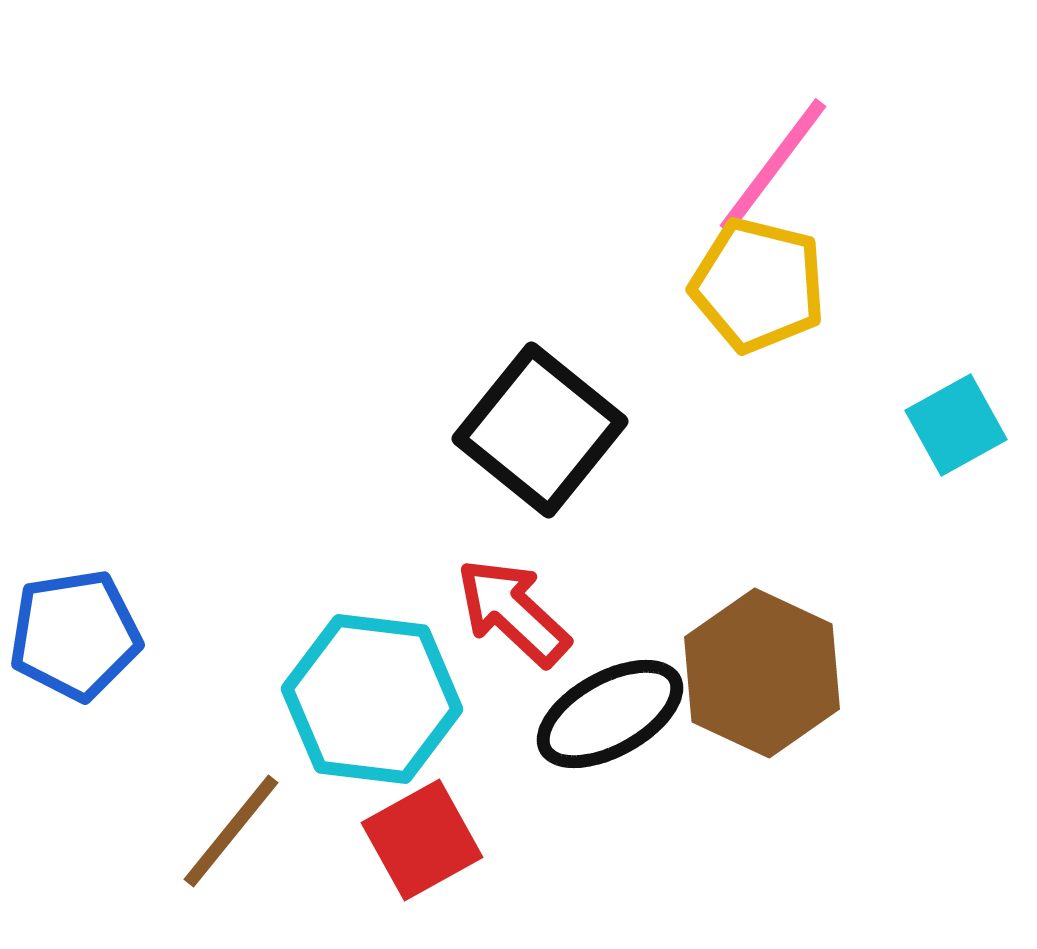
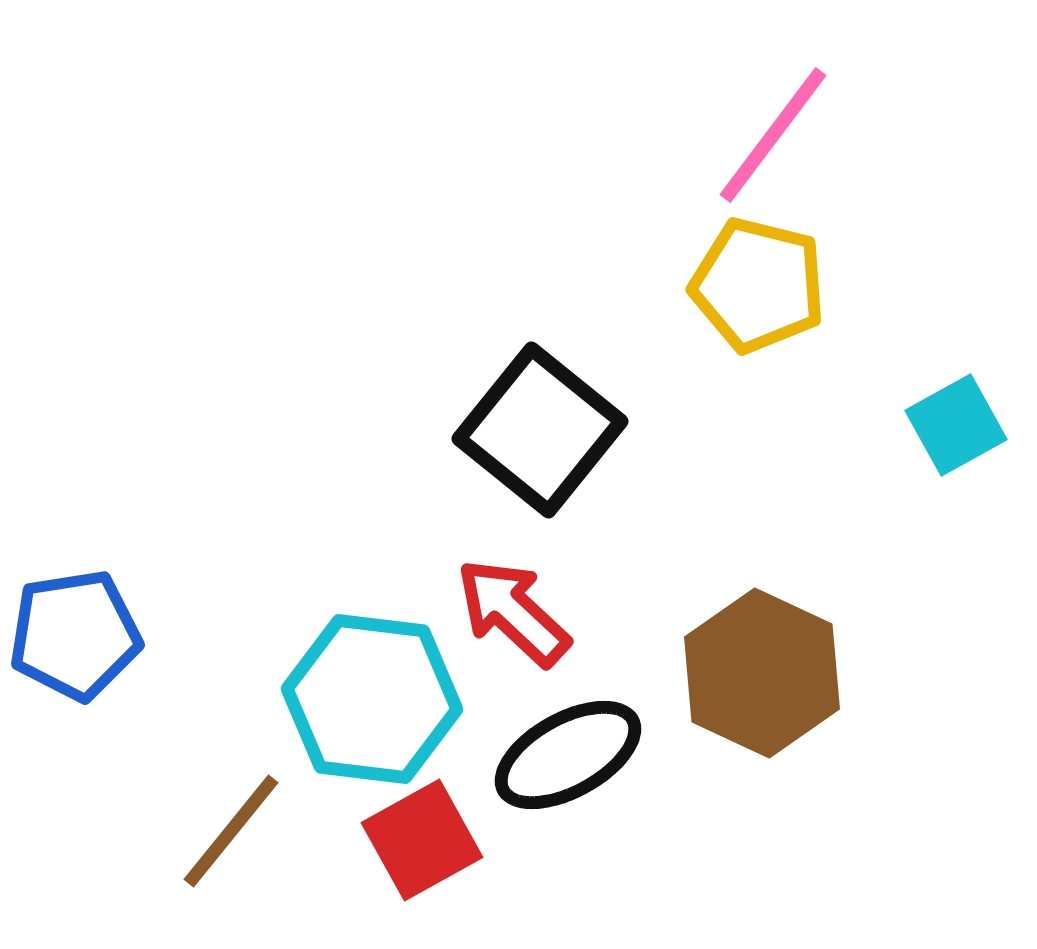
pink line: moved 31 px up
black ellipse: moved 42 px left, 41 px down
